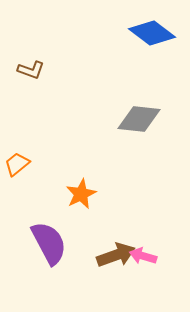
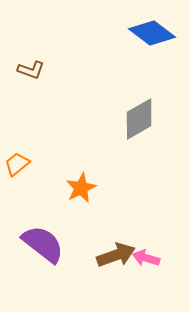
gray diamond: rotated 36 degrees counterclockwise
orange star: moved 6 px up
purple semicircle: moved 6 px left, 1 px down; rotated 24 degrees counterclockwise
pink arrow: moved 3 px right, 2 px down
